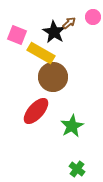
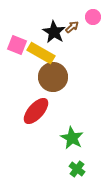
brown arrow: moved 3 px right, 4 px down
pink square: moved 10 px down
green star: moved 12 px down; rotated 15 degrees counterclockwise
